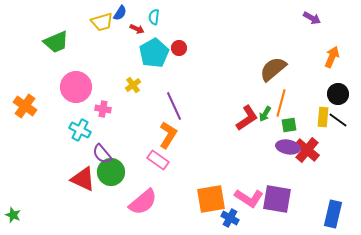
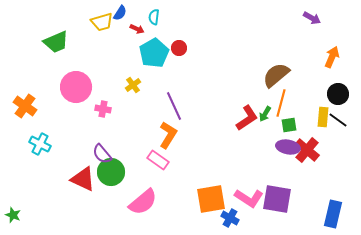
brown semicircle: moved 3 px right, 6 px down
cyan cross: moved 40 px left, 14 px down
